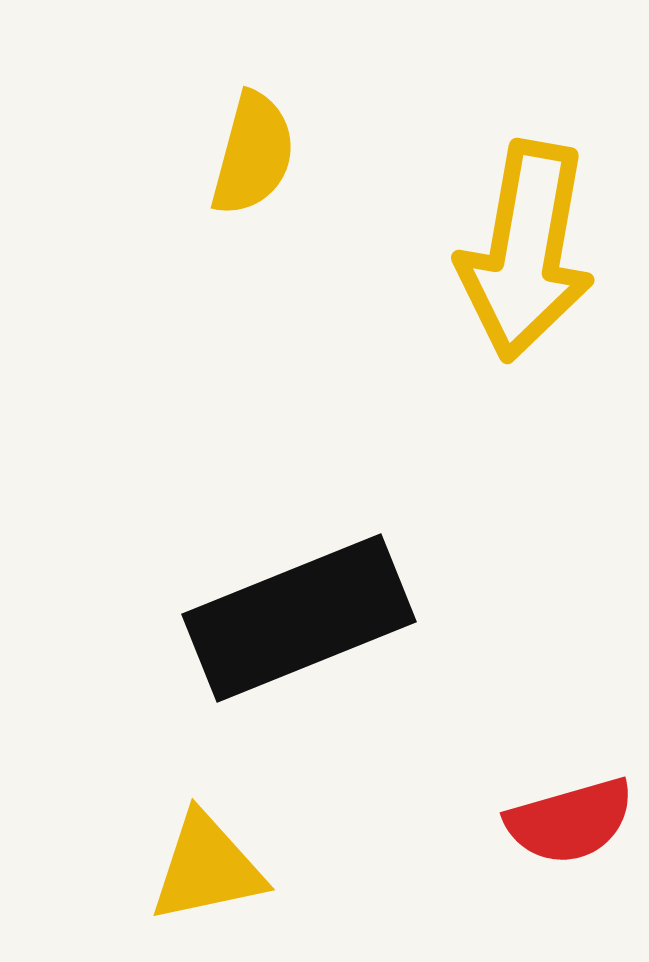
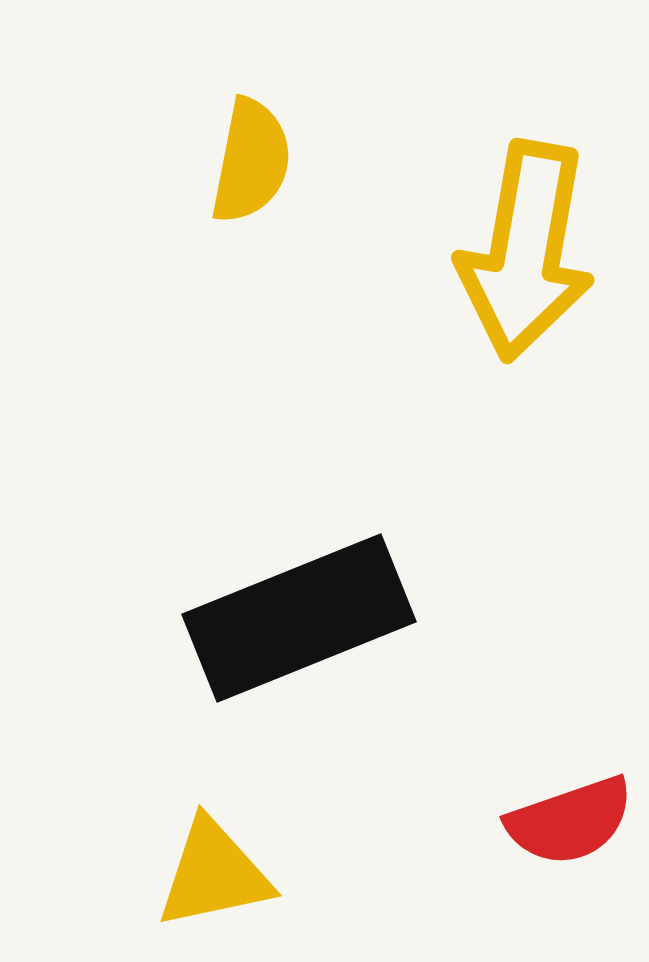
yellow semicircle: moved 2 px left, 7 px down; rotated 4 degrees counterclockwise
red semicircle: rotated 3 degrees counterclockwise
yellow triangle: moved 7 px right, 6 px down
